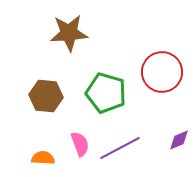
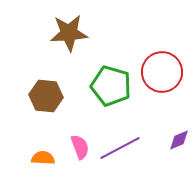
green pentagon: moved 5 px right, 7 px up
pink semicircle: moved 3 px down
